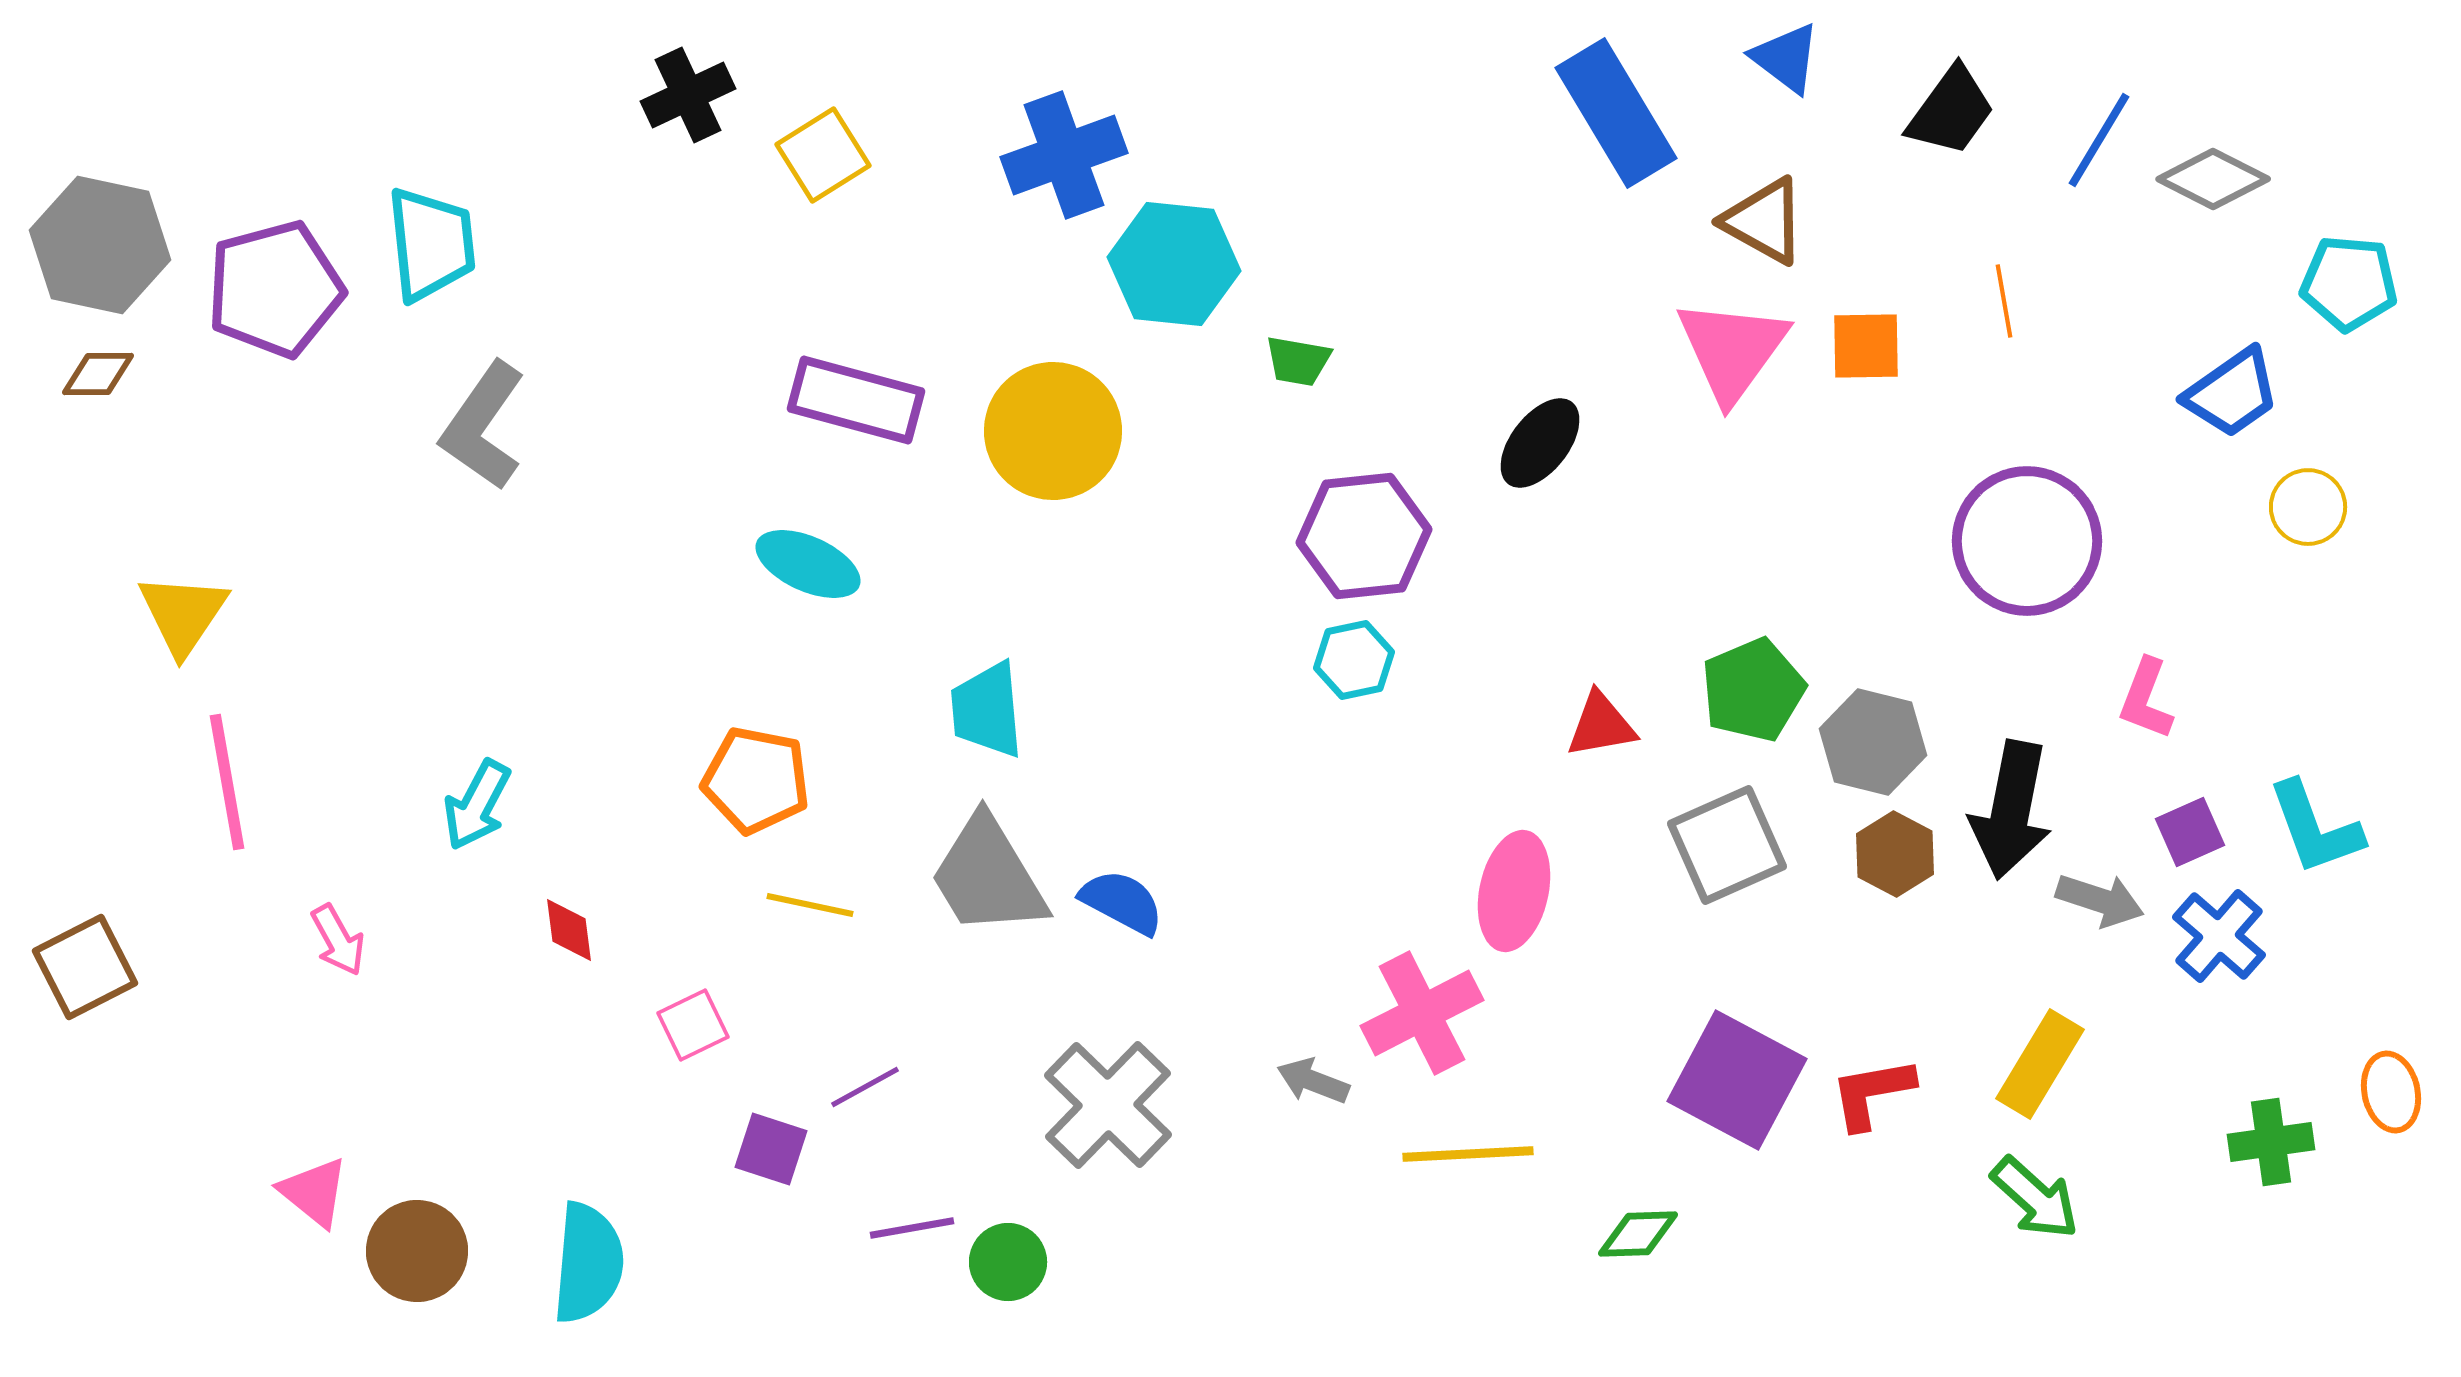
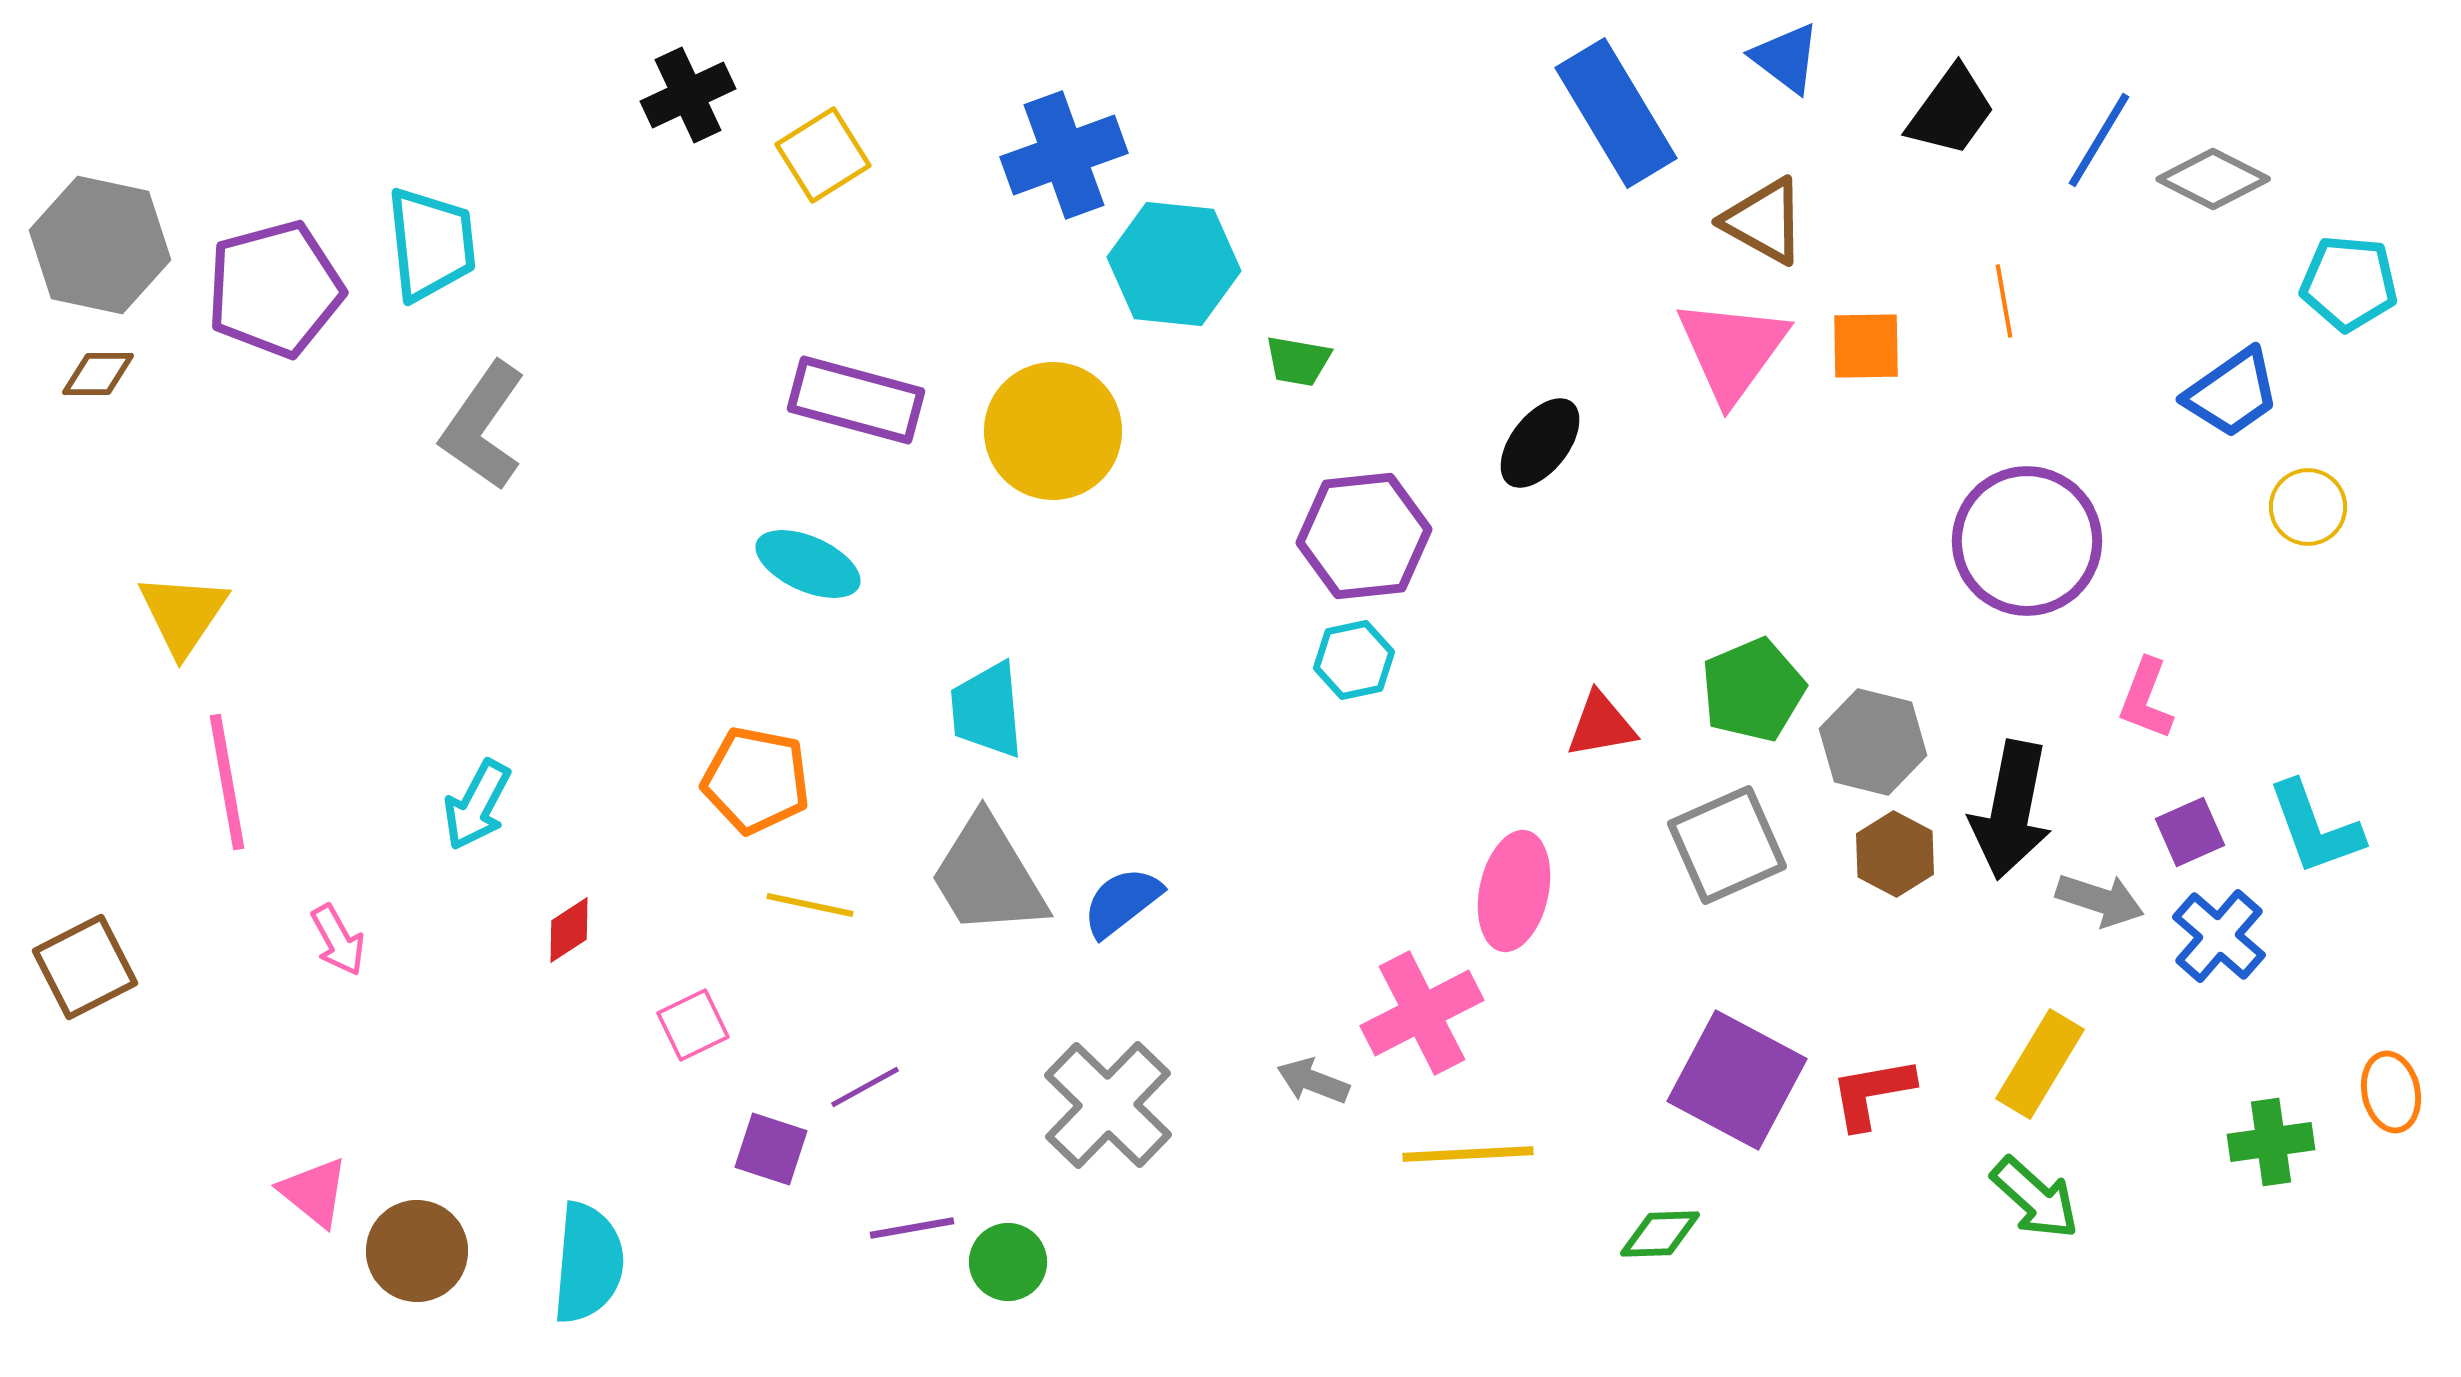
blue semicircle at (1122, 902): rotated 66 degrees counterclockwise
red diamond at (569, 930): rotated 64 degrees clockwise
green diamond at (1638, 1234): moved 22 px right
